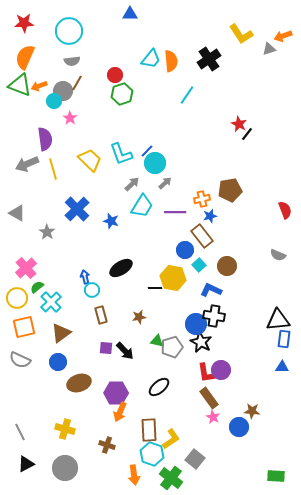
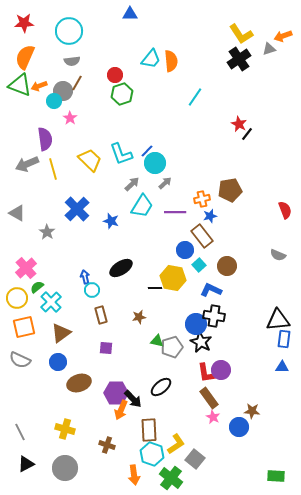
black cross at (209, 59): moved 30 px right
cyan line at (187, 95): moved 8 px right, 2 px down
black arrow at (125, 351): moved 8 px right, 48 px down
black ellipse at (159, 387): moved 2 px right
orange arrow at (120, 412): moved 1 px right, 2 px up
yellow L-shape at (171, 439): moved 5 px right, 5 px down
